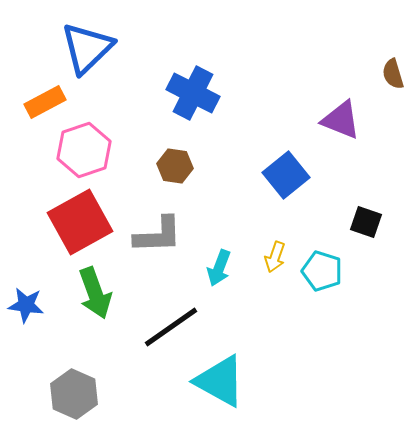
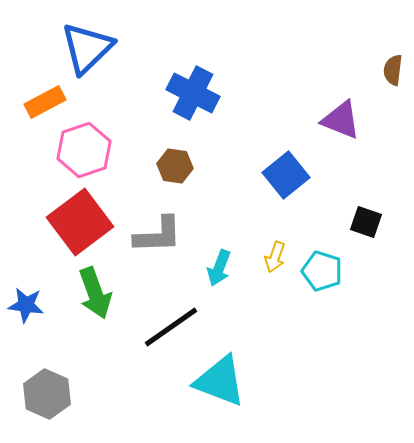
brown semicircle: moved 4 px up; rotated 24 degrees clockwise
red square: rotated 8 degrees counterclockwise
cyan triangle: rotated 8 degrees counterclockwise
gray hexagon: moved 27 px left
